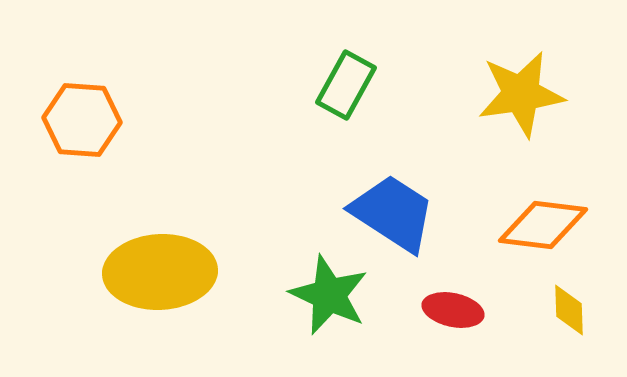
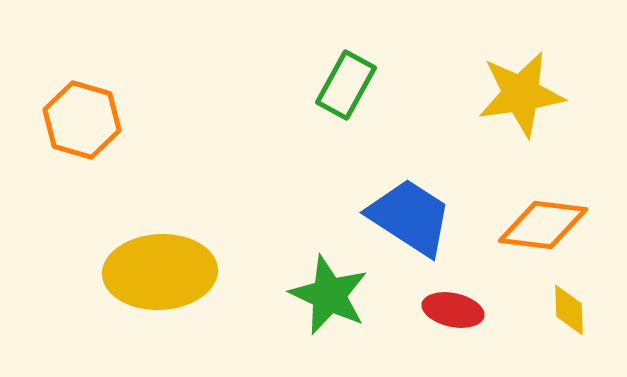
orange hexagon: rotated 12 degrees clockwise
blue trapezoid: moved 17 px right, 4 px down
